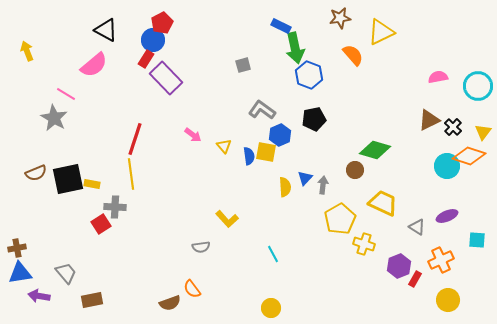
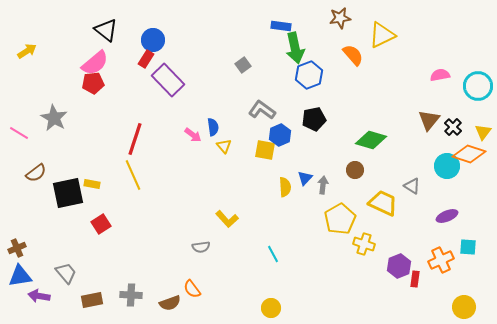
red pentagon at (162, 23): moved 69 px left, 60 px down; rotated 20 degrees clockwise
blue rectangle at (281, 26): rotated 18 degrees counterclockwise
black triangle at (106, 30): rotated 10 degrees clockwise
yellow triangle at (381, 32): moved 1 px right, 3 px down
yellow arrow at (27, 51): rotated 78 degrees clockwise
pink semicircle at (94, 65): moved 1 px right, 2 px up
gray square at (243, 65): rotated 21 degrees counterclockwise
blue hexagon at (309, 75): rotated 20 degrees clockwise
pink semicircle at (438, 77): moved 2 px right, 2 px up
purple rectangle at (166, 78): moved 2 px right, 2 px down
pink line at (66, 94): moved 47 px left, 39 px down
brown triangle at (429, 120): rotated 25 degrees counterclockwise
green diamond at (375, 150): moved 4 px left, 10 px up
yellow square at (266, 152): moved 1 px left, 2 px up
blue semicircle at (249, 156): moved 36 px left, 29 px up
orange diamond at (469, 156): moved 2 px up
brown semicircle at (36, 173): rotated 15 degrees counterclockwise
yellow line at (131, 174): moved 2 px right, 1 px down; rotated 16 degrees counterclockwise
black square at (68, 179): moved 14 px down
gray cross at (115, 207): moved 16 px right, 88 px down
gray triangle at (417, 227): moved 5 px left, 41 px up
cyan square at (477, 240): moved 9 px left, 7 px down
brown cross at (17, 248): rotated 12 degrees counterclockwise
blue triangle at (20, 273): moved 3 px down
red rectangle at (415, 279): rotated 21 degrees counterclockwise
yellow circle at (448, 300): moved 16 px right, 7 px down
